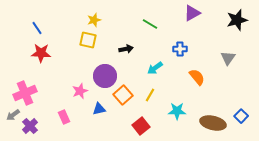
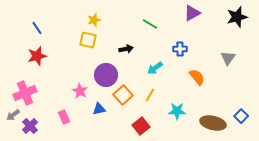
black star: moved 3 px up
red star: moved 4 px left, 3 px down; rotated 18 degrees counterclockwise
purple circle: moved 1 px right, 1 px up
pink star: rotated 21 degrees counterclockwise
